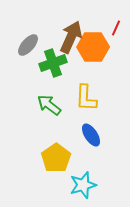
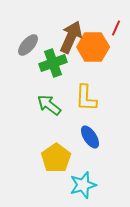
blue ellipse: moved 1 px left, 2 px down
